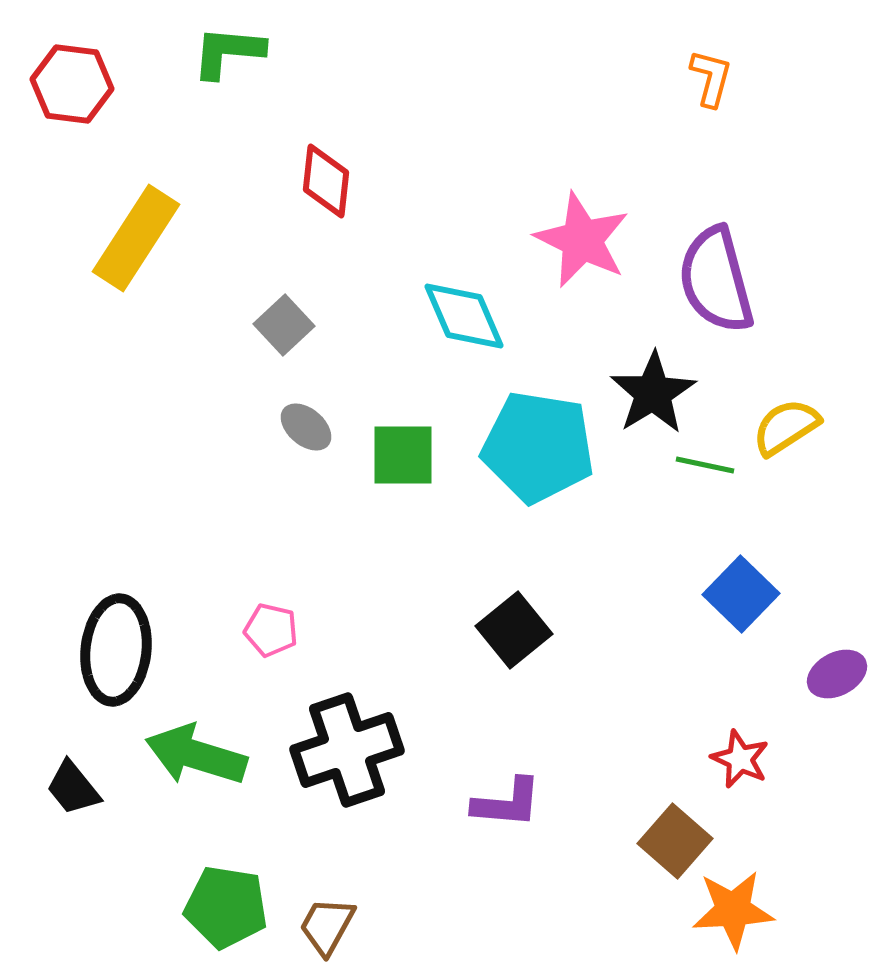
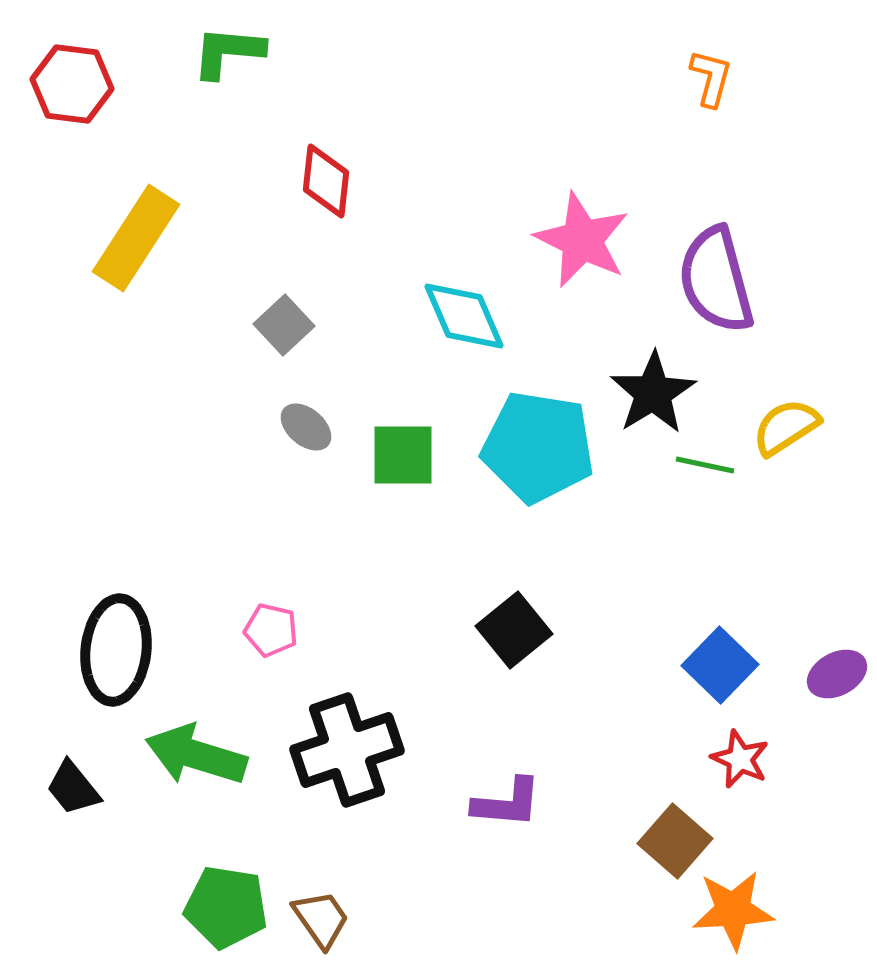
blue square: moved 21 px left, 71 px down
brown trapezoid: moved 6 px left, 7 px up; rotated 116 degrees clockwise
